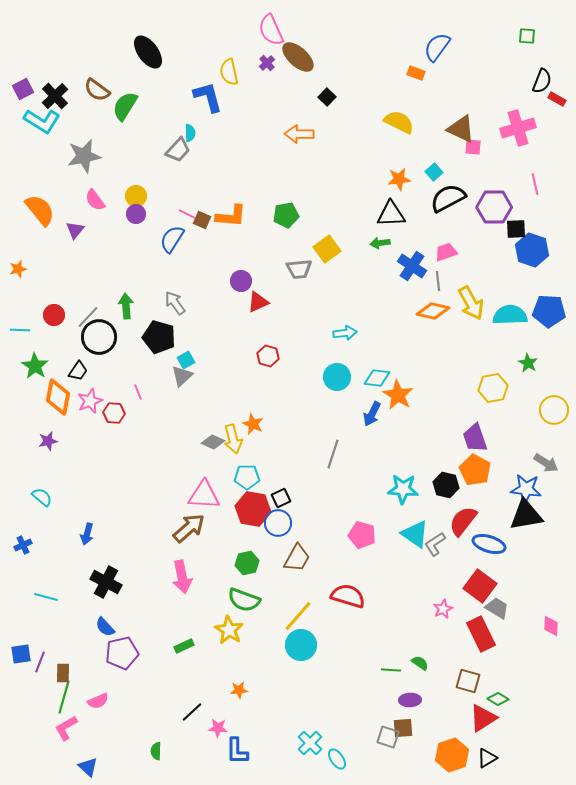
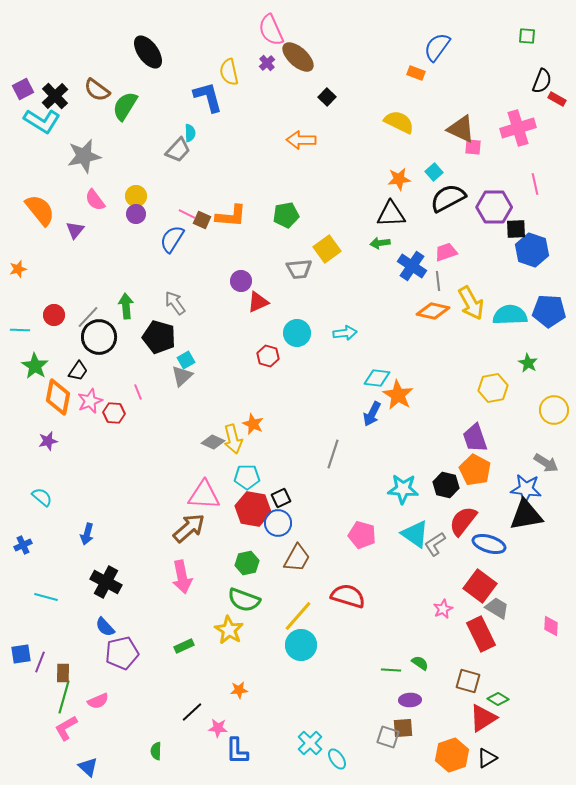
orange arrow at (299, 134): moved 2 px right, 6 px down
cyan circle at (337, 377): moved 40 px left, 44 px up
